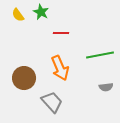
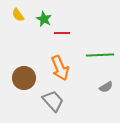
green star: moved 3 px right, 7 px down
red line: moved 1 px right
green line: rotated 8 degrees clockwise
gray semicircle: rotated 24 degrees counterclockwise
gray trapezoid: moved 1 px right, 1 px up
